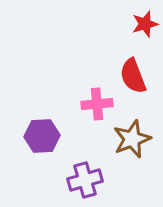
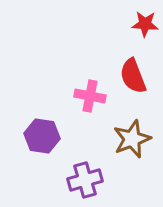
red star: rotated 20 degrees clockwise
pink cross: moved 7 px left, 8 px up; rotated 16 degrees clockwise
purple hexagon: rotated 12 degrees clockwise
